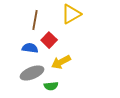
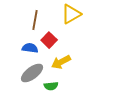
gray ellipse: rotated 15 degrees counterclockwise
